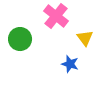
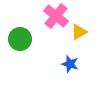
yellow triangle: moved 6 px left, 6 px up; rotated 36 degrees clockwise
